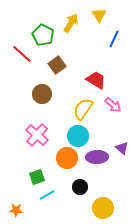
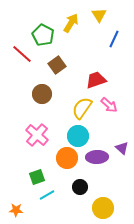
red trapezoid: rotated 50 degrees counterclockwise
pink arrow: moved 4 px left
yellow semicircle: moved 1 px left, 1 px up
